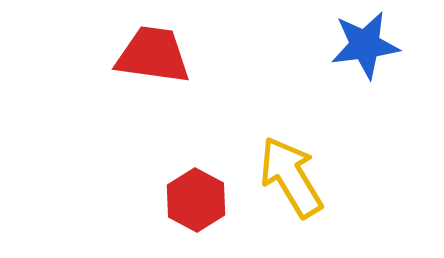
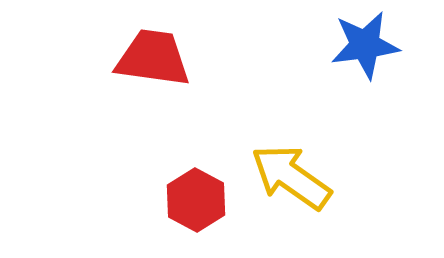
red trapezoid: moved 3 px down
yellow arrow: rotated 24 degrees counterclockwise
